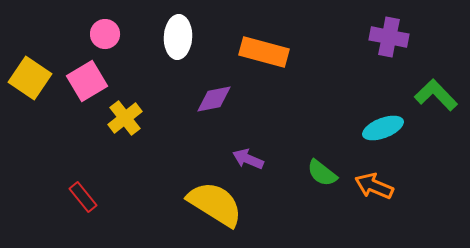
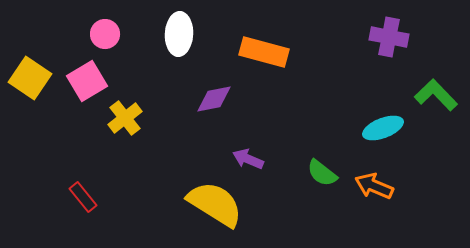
white ellipse: moved 1 px right, 3 px up
